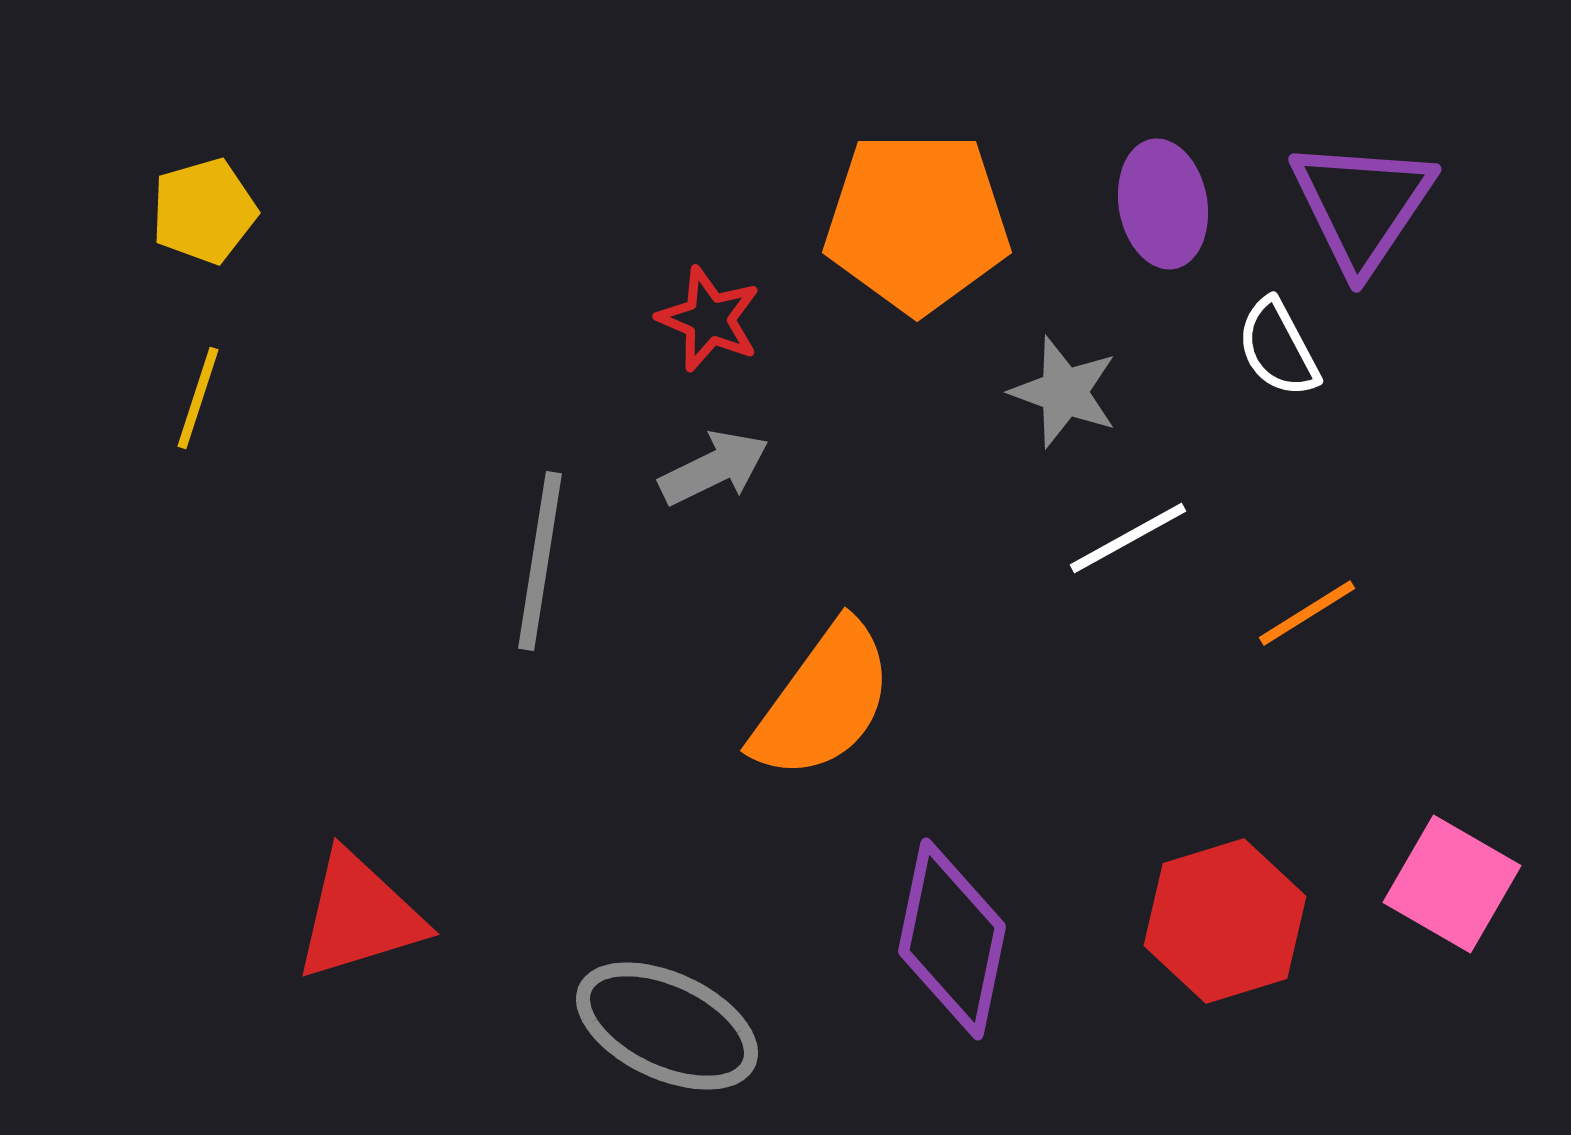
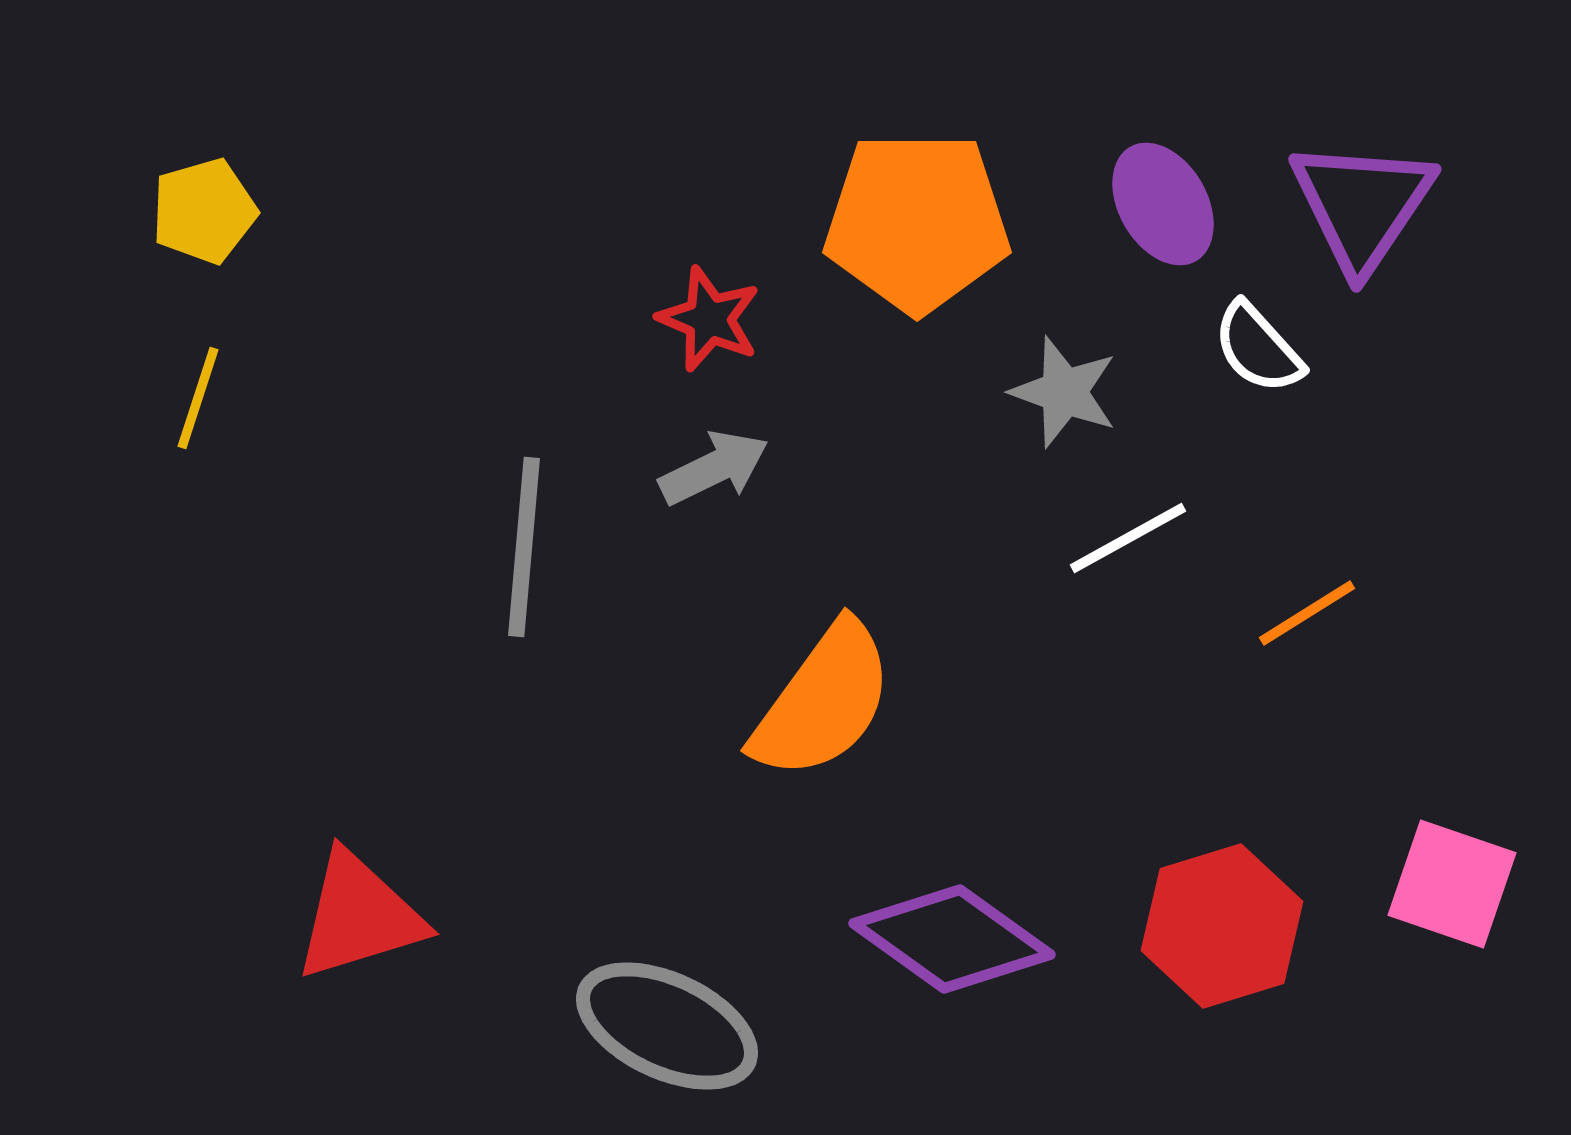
purple ellipse: rotated 20 degrees counterclockwise
white semicircle: moved 20 px left; rotated 14 degrees counterclockwise
gray line: moved 16 px left, 14 px up; rotated 4 degrees counterclockwise
pink square: rotated 11 degrees counterclockwise
red hexagon: moved 3 px left, 5 px down
purple diamond: rotated 66 degrees counterclockwise
